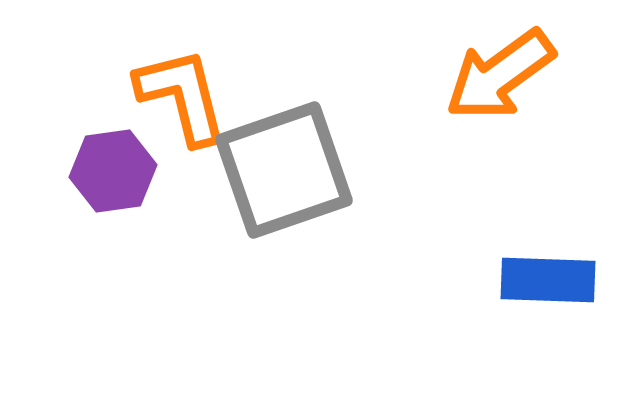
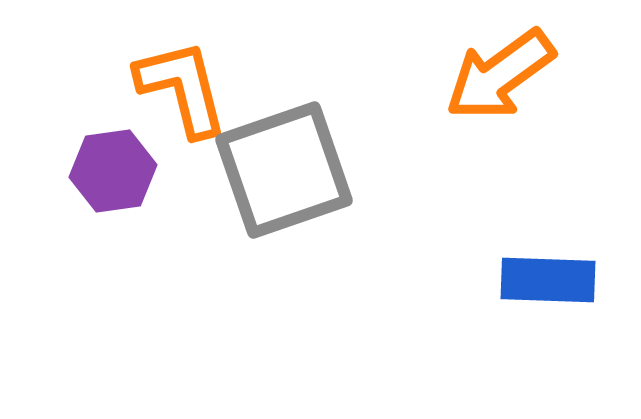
orange L-shape: moved 8 px up
